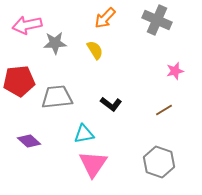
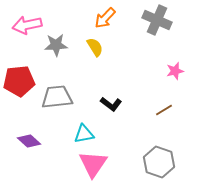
gray star: moved 1 px right, 2 px down
yellow semicircle: moved 3 px up
